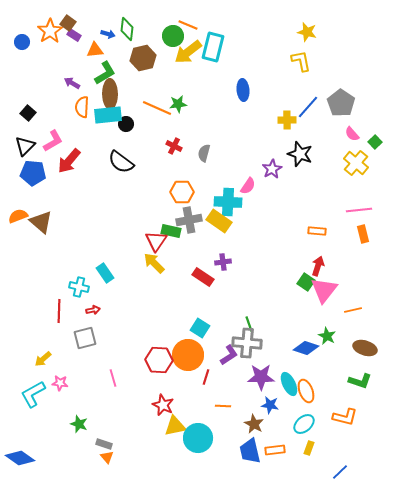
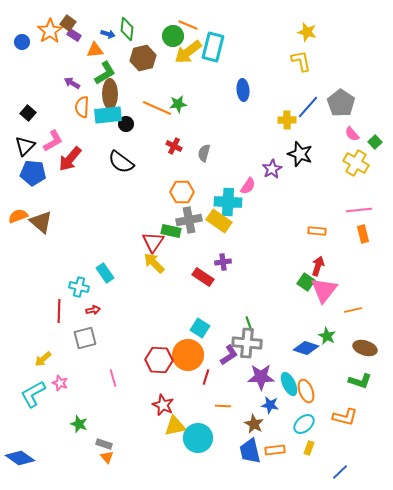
red arrow at (69, 161): moved 1 px right, 2 px up
yellow cross at (356, 163): rotated 10 degrees counterclockwise
red triangle at (156, 241): moved 3 px left, 1 px down
pink star at (60, 383): rotated 14 degrees clockwise
